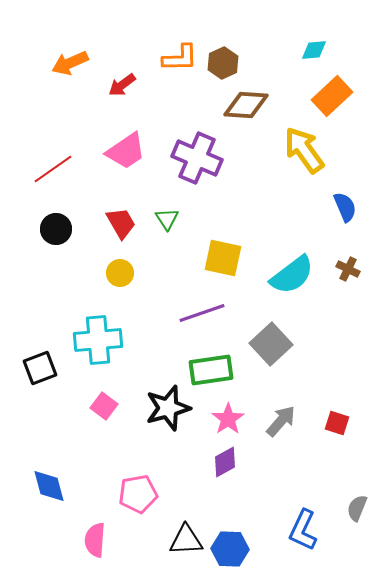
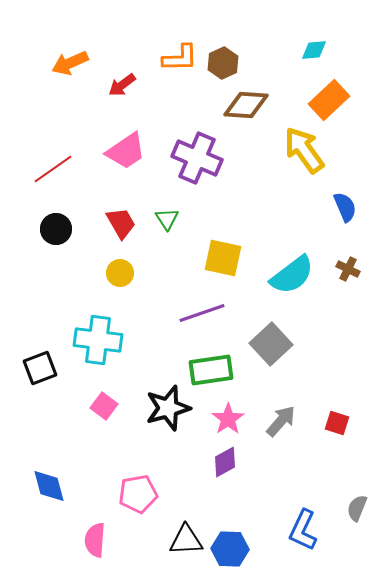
orange rectangle: moved 3 px left, 4 px down
cyan cross: rotated 12 degrees clockwise
